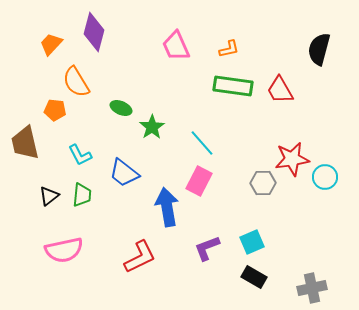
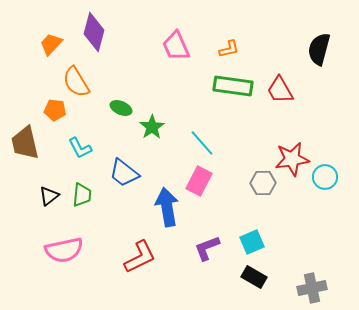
cyan L-shape: moved 7 px up
